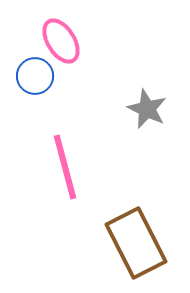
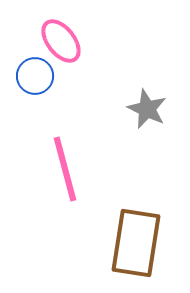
pink ellipse: rotated 6 degrees counterclockwise
pink line: moved 2 px down
brown rectangle: rotated 36 degrees clockwise
